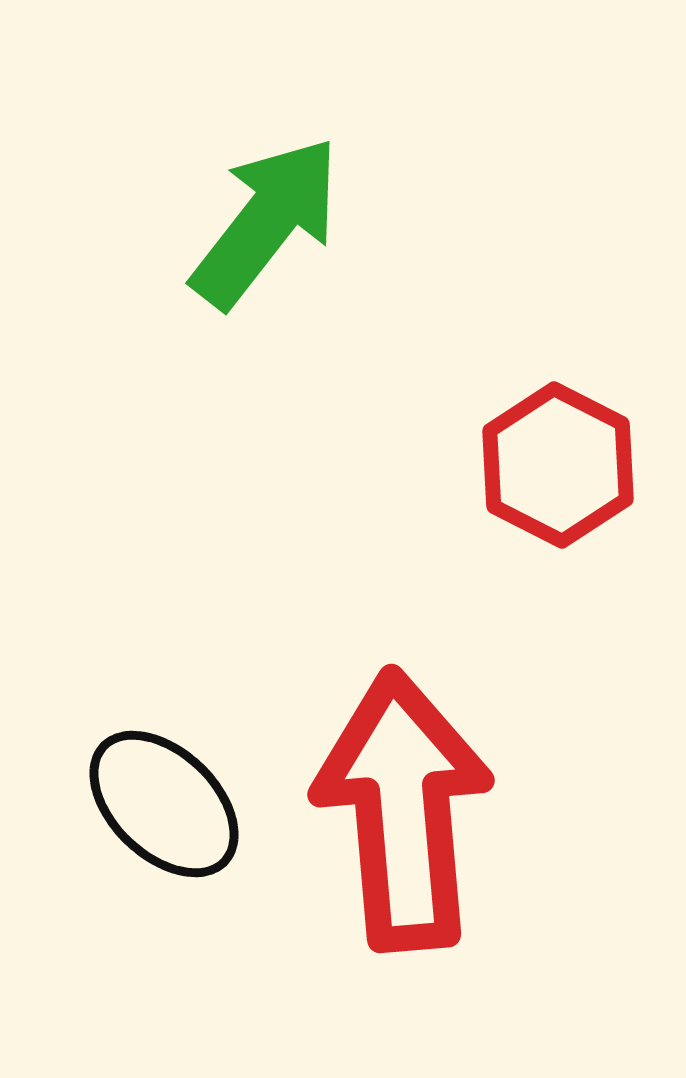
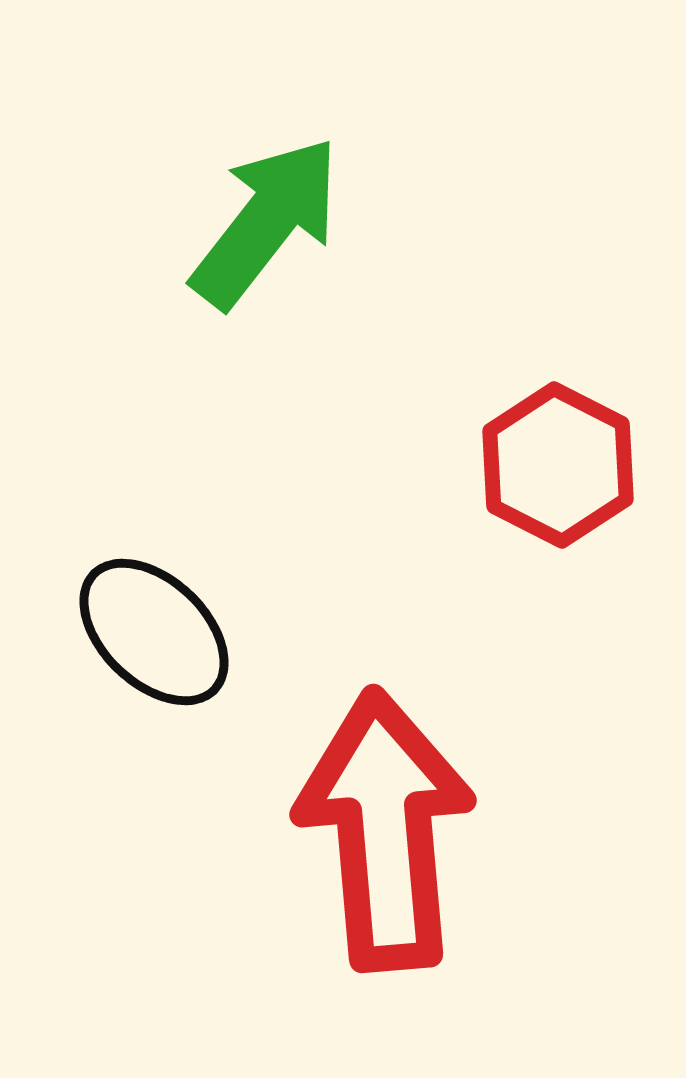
black ellipse: moved 10 px left, 172 px up
red arrow: moved 18 px left, 20 px down
